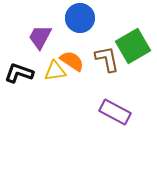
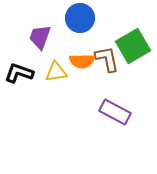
purple trapezoid: rotated 8 degrees counterclockwise
orange semicircle: moved 10 px right; rotated 145 degrees clockwise
yellow triangle: moved 1 px right, 1 px down
